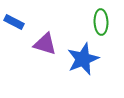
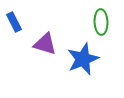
blue rectangle: rotated 36 degrees clockwise
